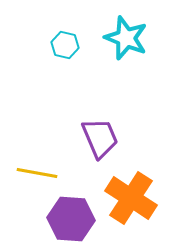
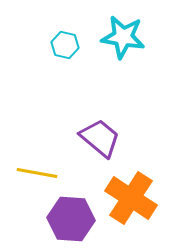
cyan star: moved 3 px left, 1 px up; rotated 12 degrees counterclockwise
purple trapezoid: rotated 27 degrees counterclockwise
